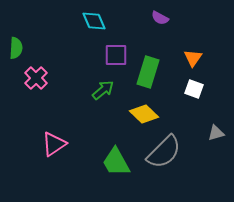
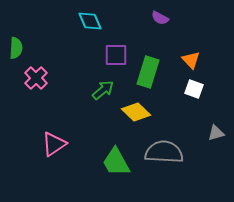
cyan diamond: moved 4 px left
orange triangle: moved 2 px left, 2 px down; rotated 18 degrees counterclockwise
yellow diamond: moved 8 px left, 2 px up
gray semicircle: rotated 132 degrees counterclockwise
